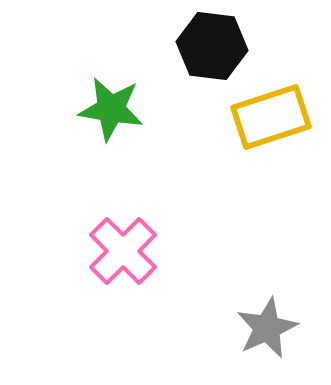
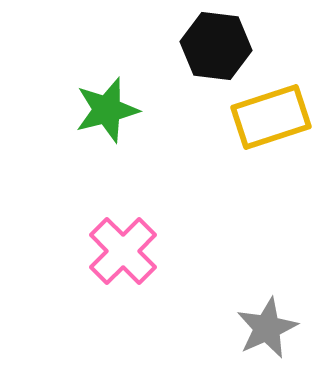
black hexagon: moved 4 px right
green star: moved 4 px left, 1 px down; rotated 24 degrees counterclockwise
